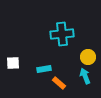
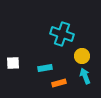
cyan cross: rotated 25 degrees clockwise
yellow circle: moved 6 px left, 1 px up
cyan rectangle: moved 1 px right, 1 px up
orange rectangle: rotated 56 degrees counterclockwise
